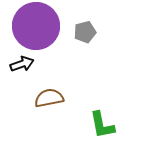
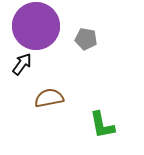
gray pentagon: moved 1 px right, 7 px down; rotated 25 degrees clockwise
black arrow: rotated 35 degrees counterclockwise
